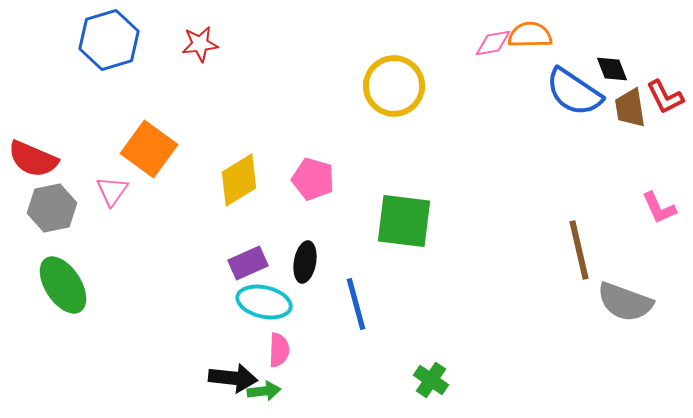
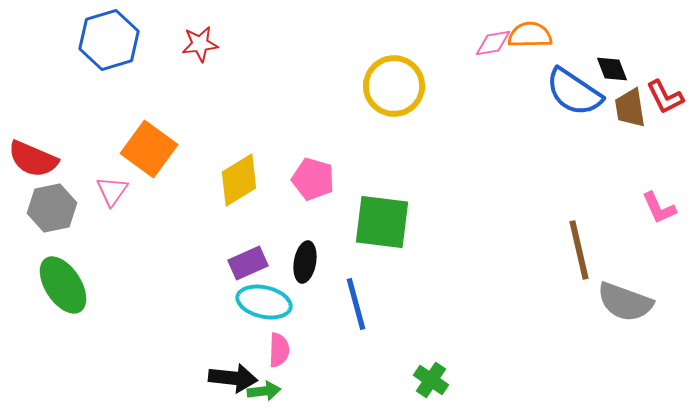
green square: moved 22 px left, 1 px down
